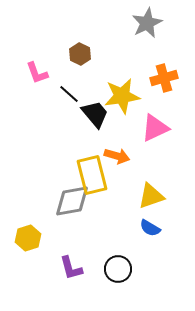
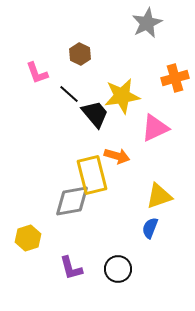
orange cross: moved 11 px right
yellow triangle: moved 8 px right
blue semicircle: rotated 80 degrees clockwise
